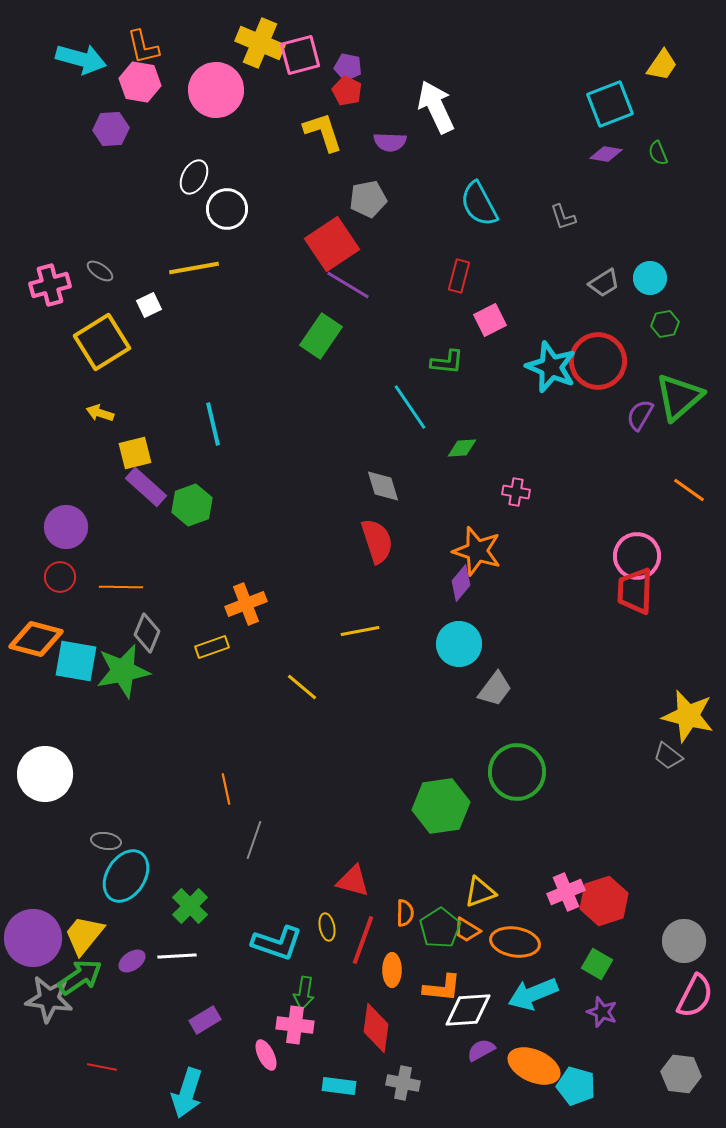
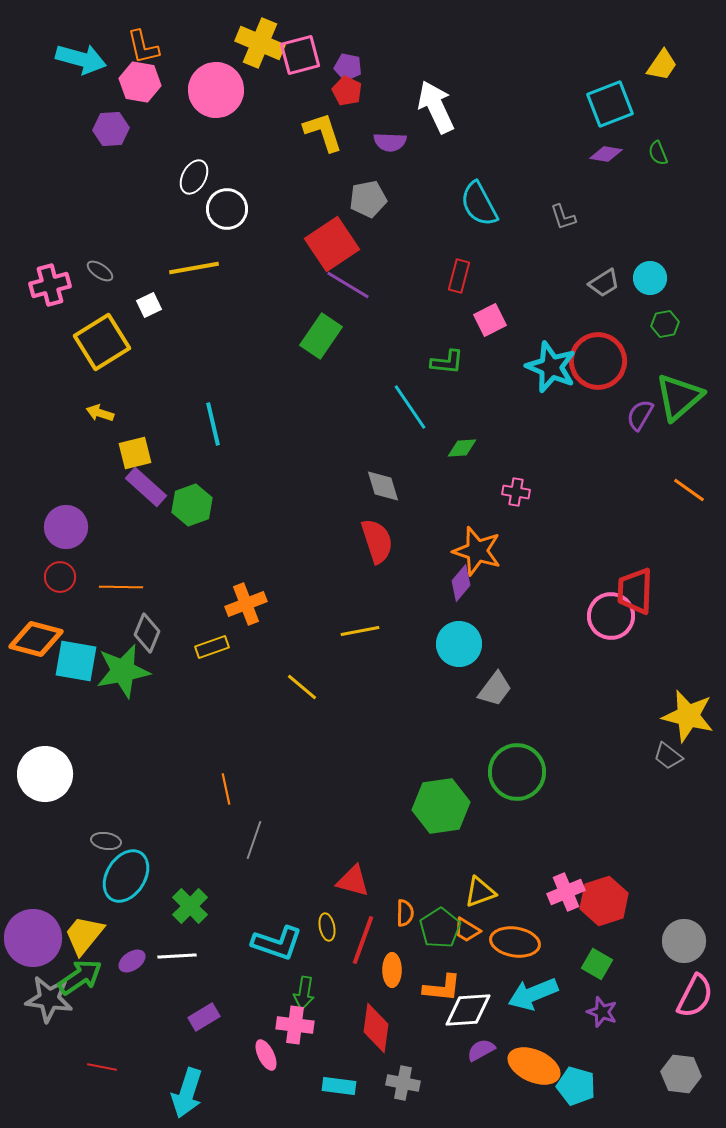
pink circle at (637, 556): moved 26 px left, 60 px down
purple rectangle at (205, 1020): moved 1 px left, 3 px up
